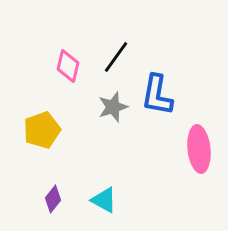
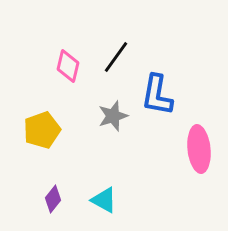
gray star: moved 9 px down
